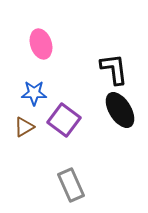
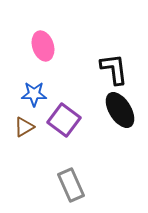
pink ellipse: moved 2 px right, 2 px down
blue star: moved 1 px down
